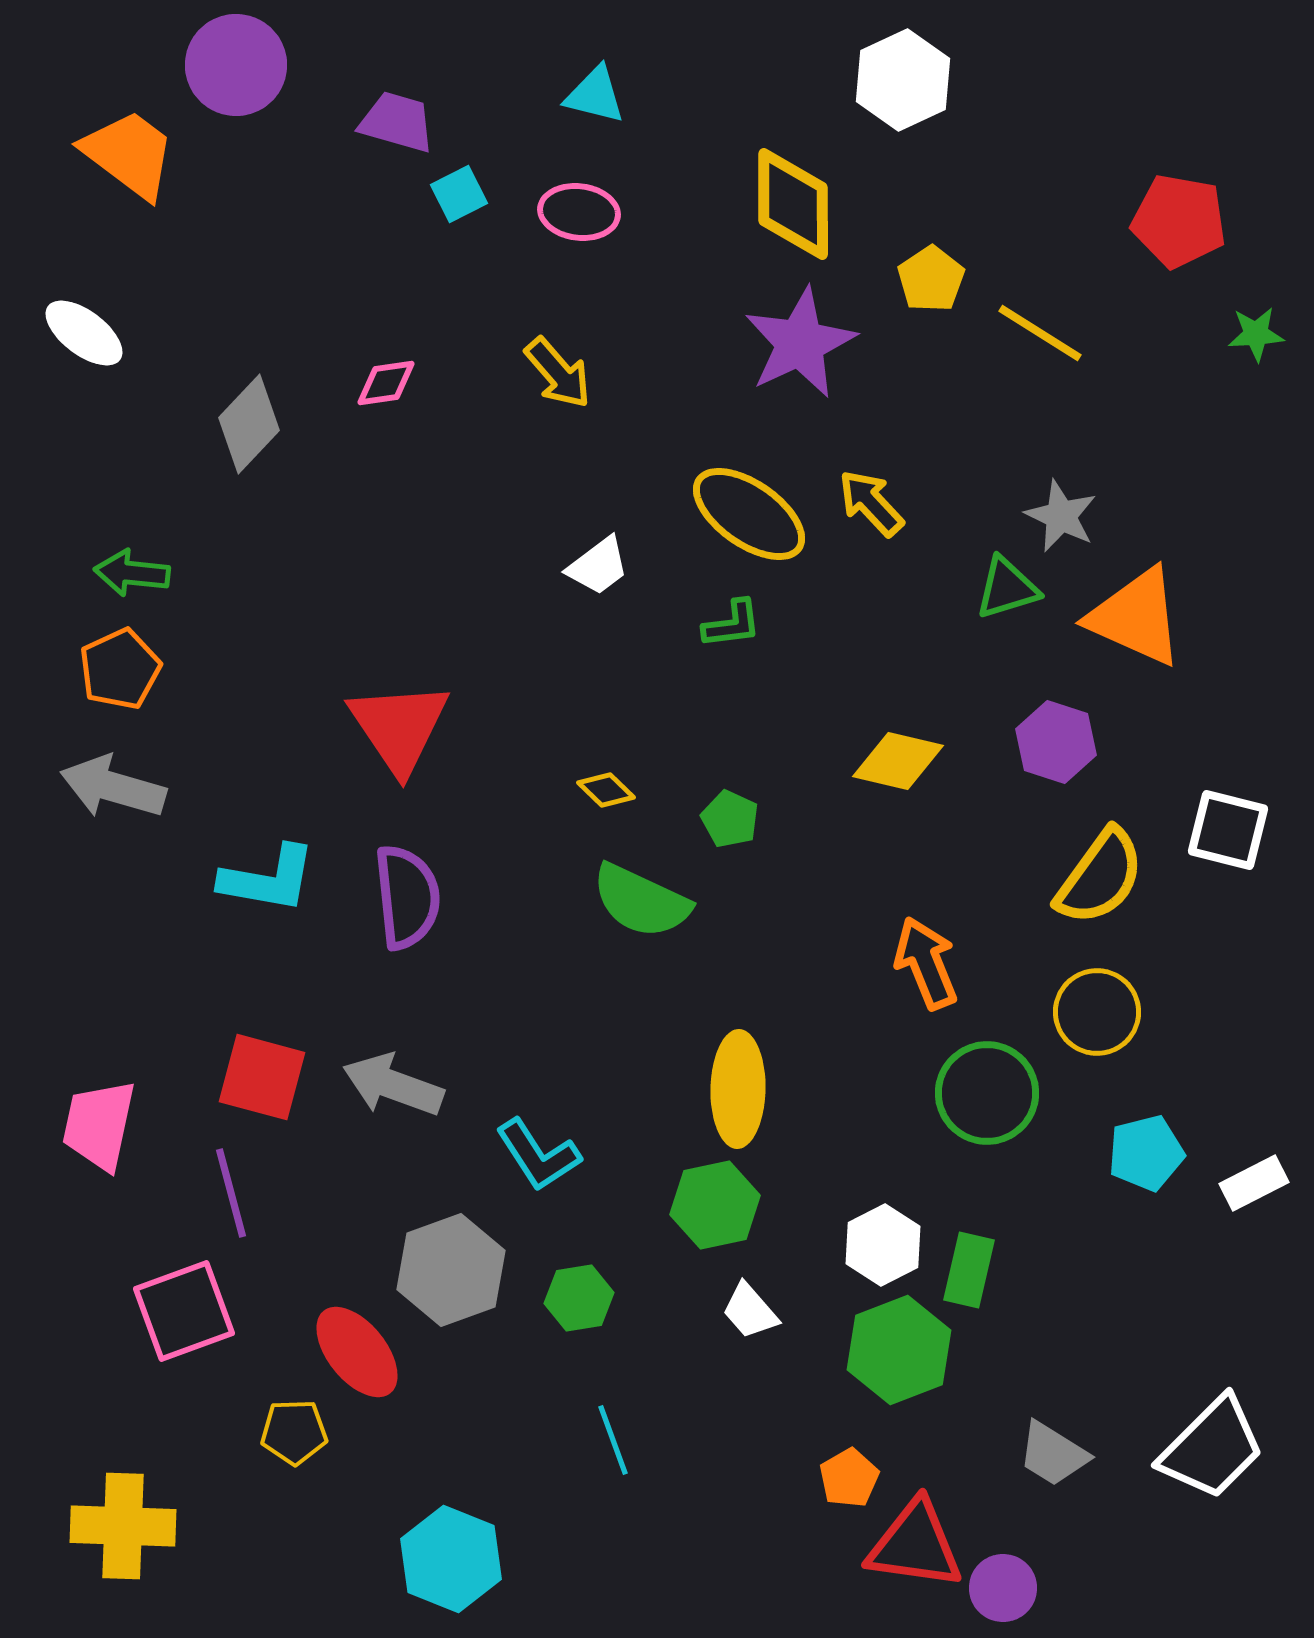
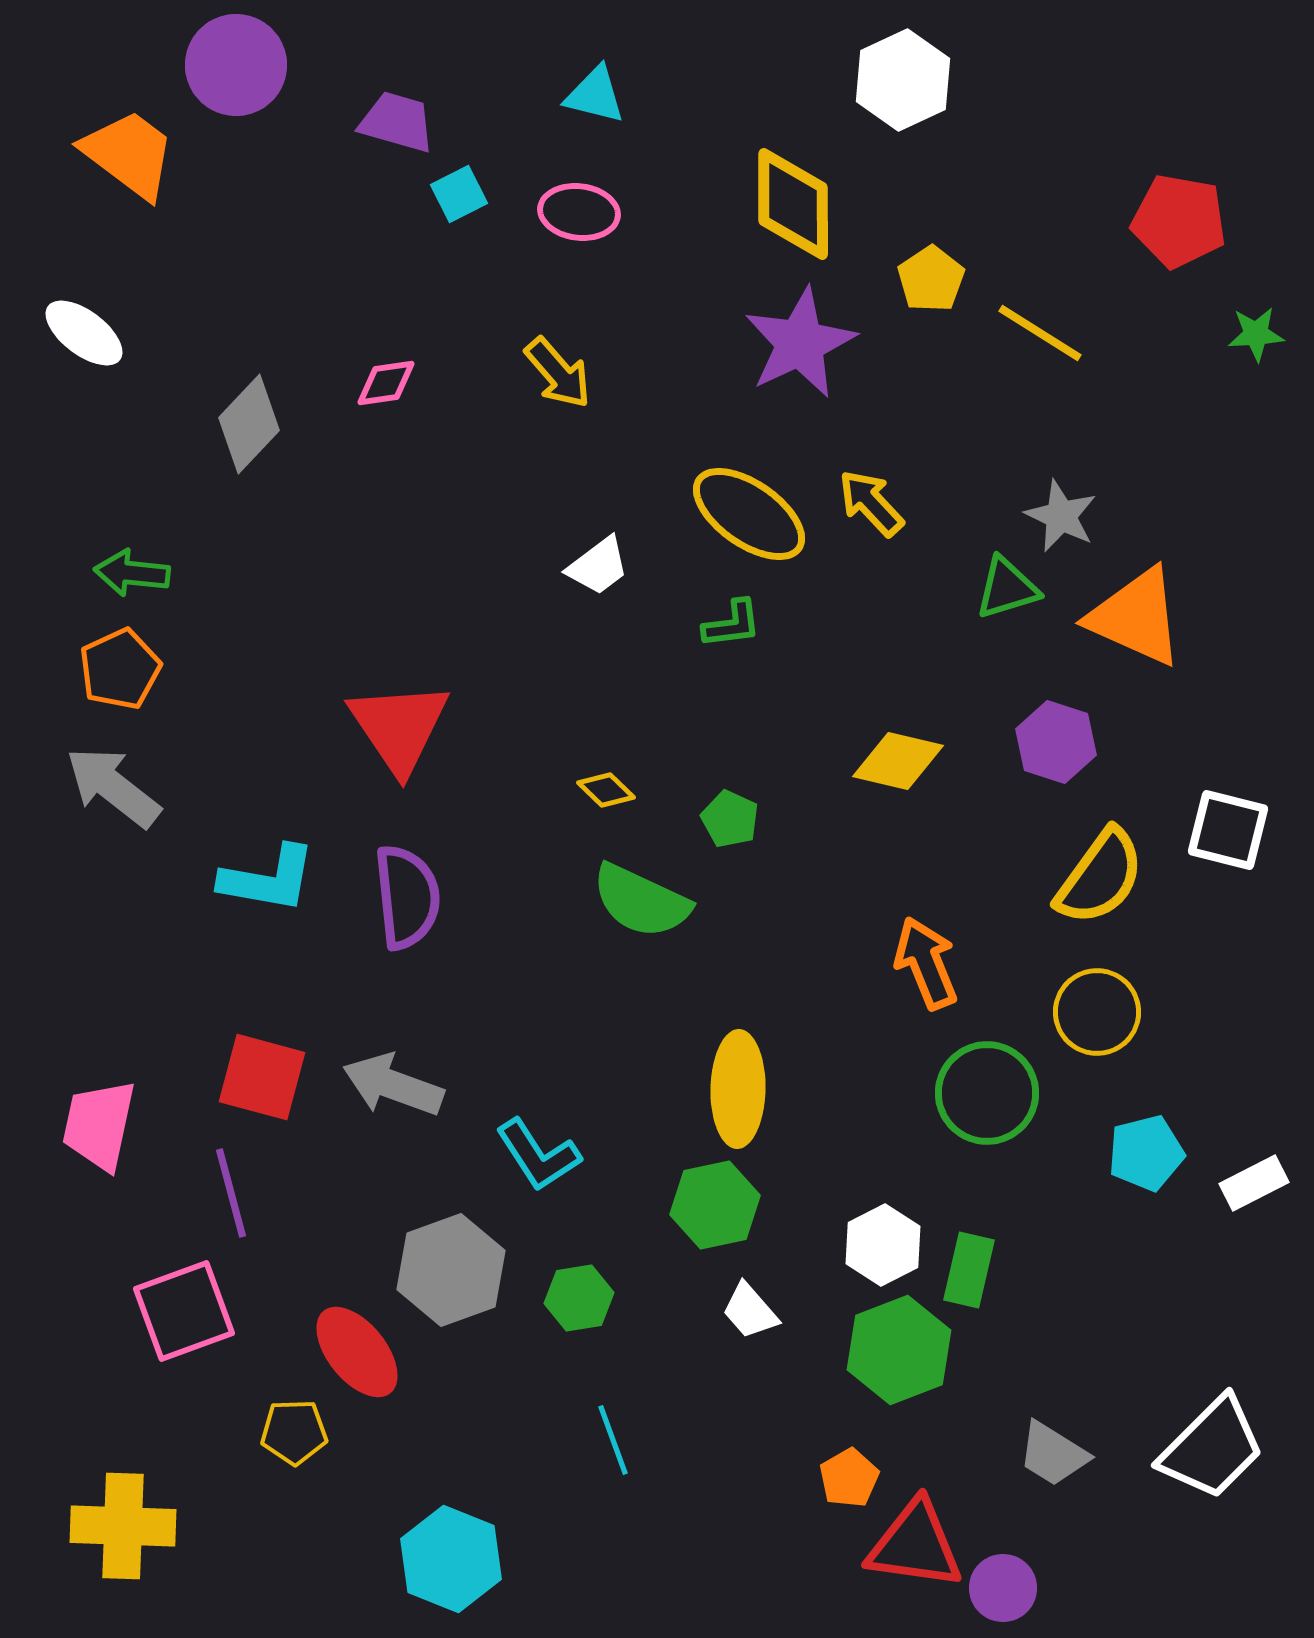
gray arrow at (113, 787): rotated 22 degrees clockwise
